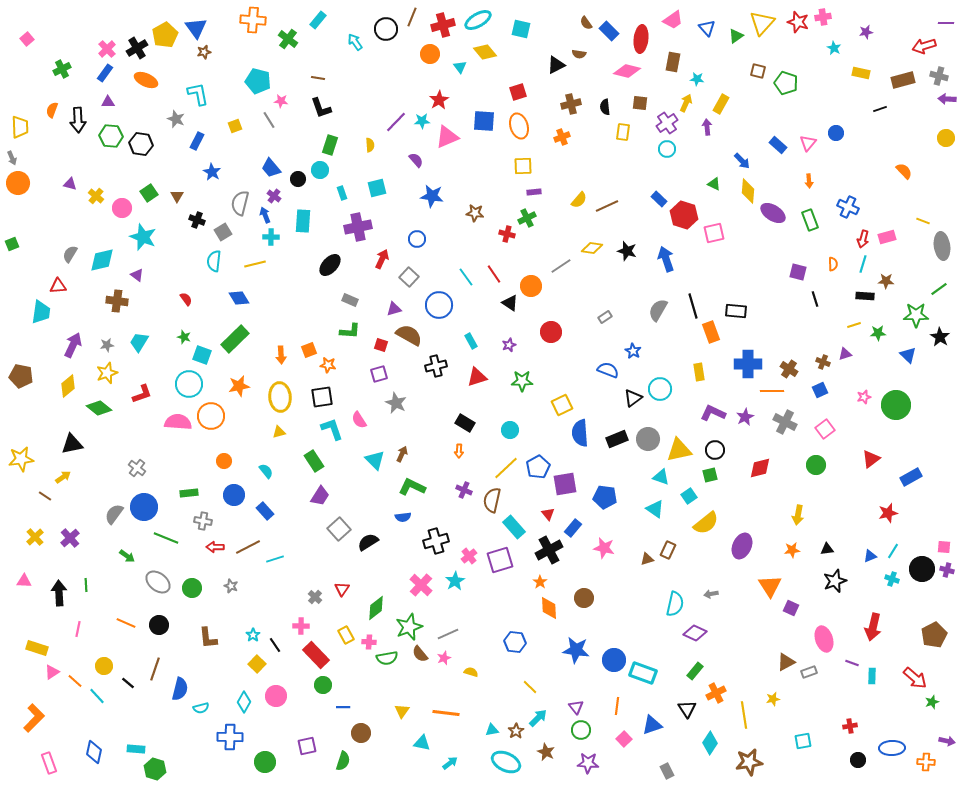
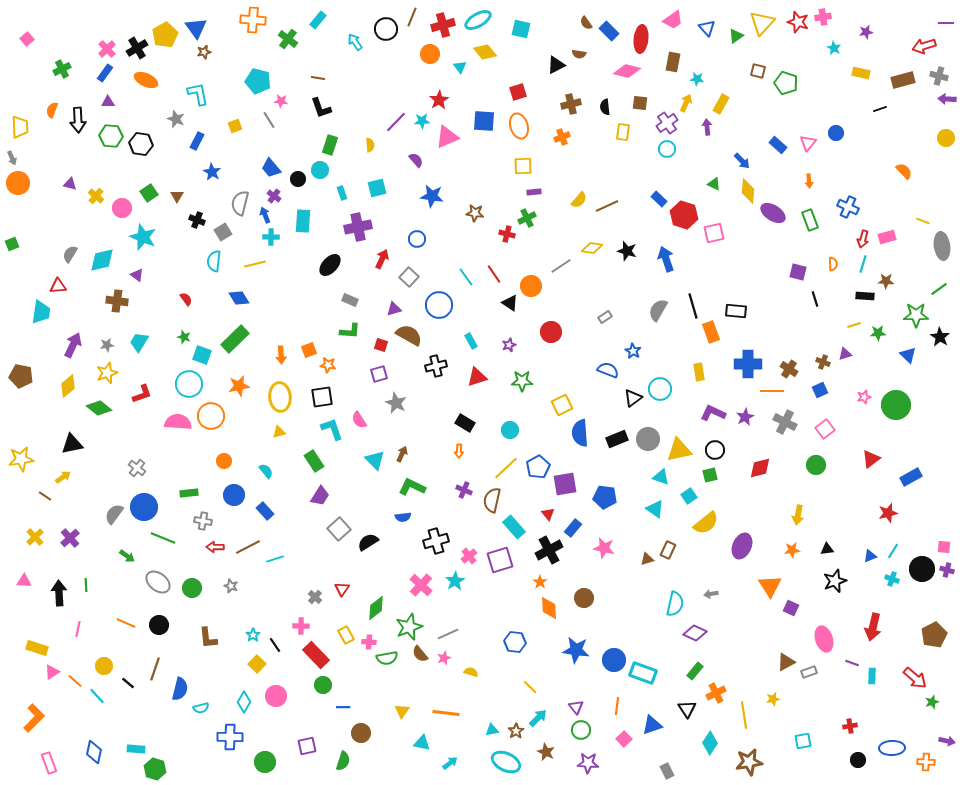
green line at (166, 538): moved 3 px left
